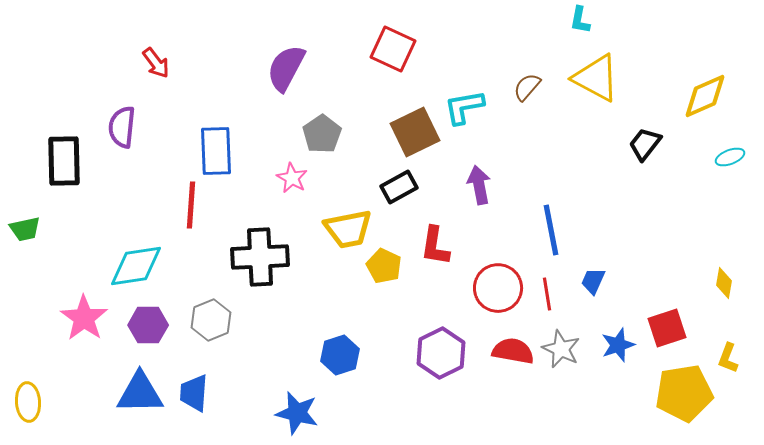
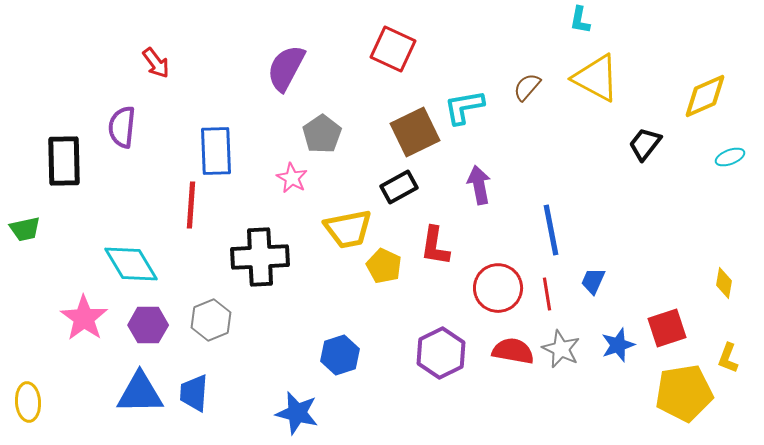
cyan diamond at (136, 266): moved 5 px left, 2 px up; rotated 68 degrees clockwise
